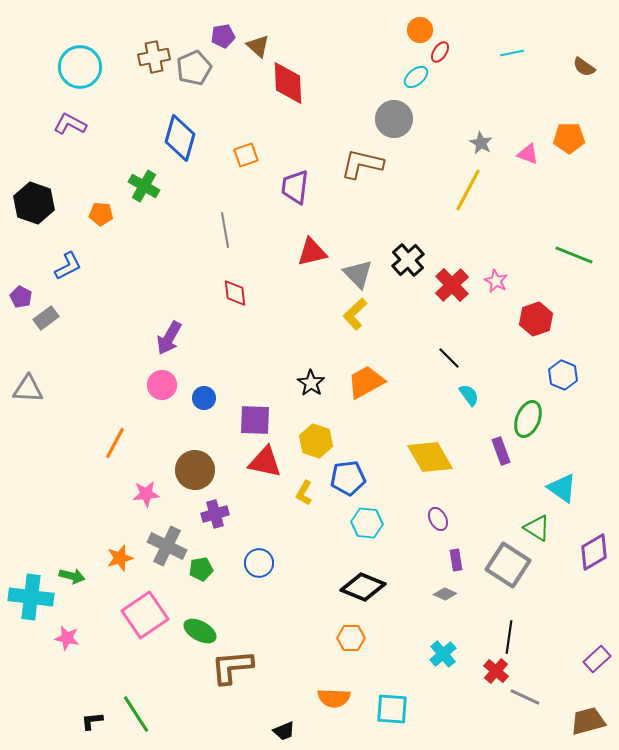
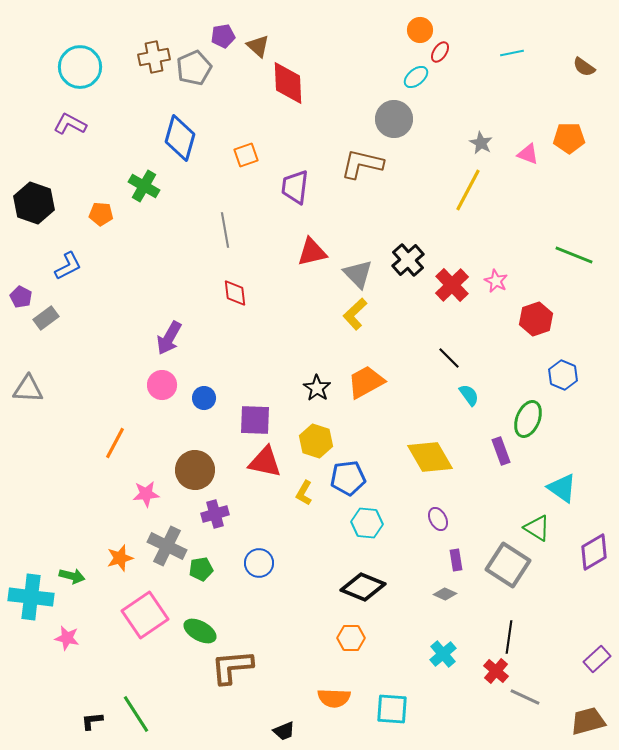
black star at (311, 383): moved 6 px right, 5 px down
